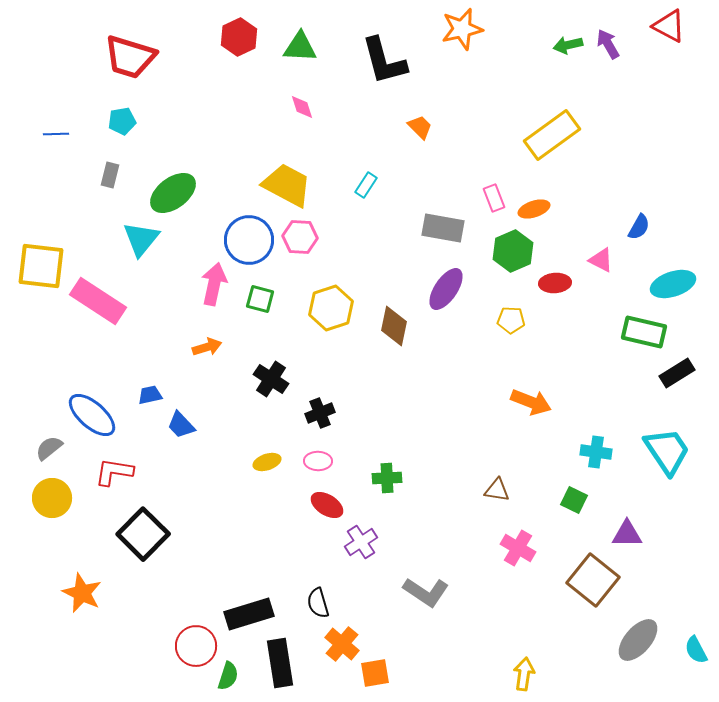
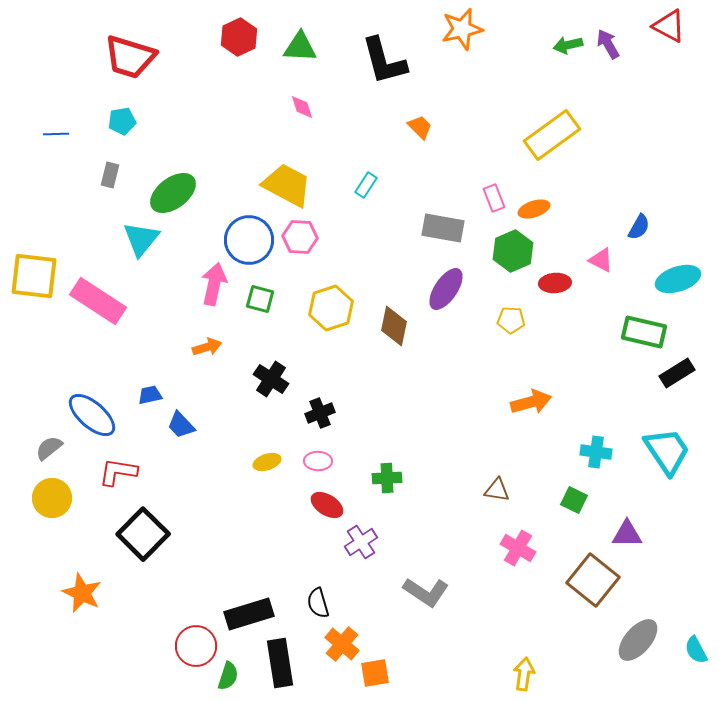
yellow square at (41, 266): moved 7 px left, 10 px down
cyan ellipse at (673, 284): moved 5 px right, 5 px up
orange arrow at (531, 402): rotated 36 degrees counterclockwise
red L-shape at (114, 472): moved 4 px right
